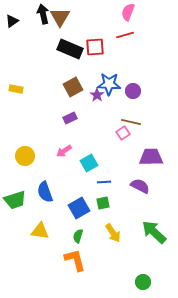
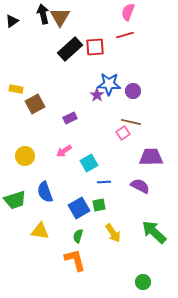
black rectangle: rotated 65 degrees counterclockwise
brown square: moved 38 px left, 17 px down
green square: moved 4 px left, 2 px down
